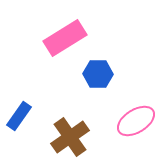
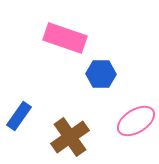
pink rectangle: rotated 51 degrees clockwise
blue hexagon: moved 3 px right
